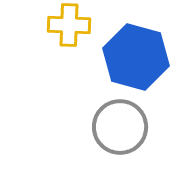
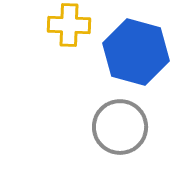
blue hexagon: moved 5 px up
